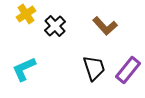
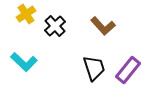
brown L-shape: moved 2 px left
cyan L-shape: moved 7 px up; rotated 112 degrees counterclockwise
